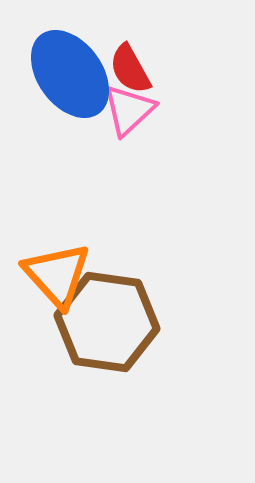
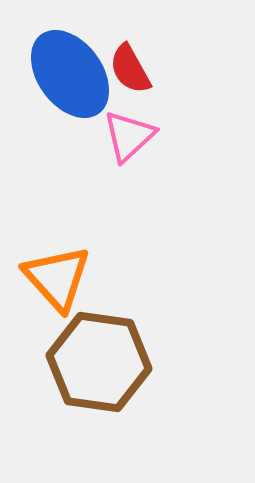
pink triangle: moved 26 px down
orange triangle: moved 3 px down
brown hexagon: moved 8 px left, 40 px down
